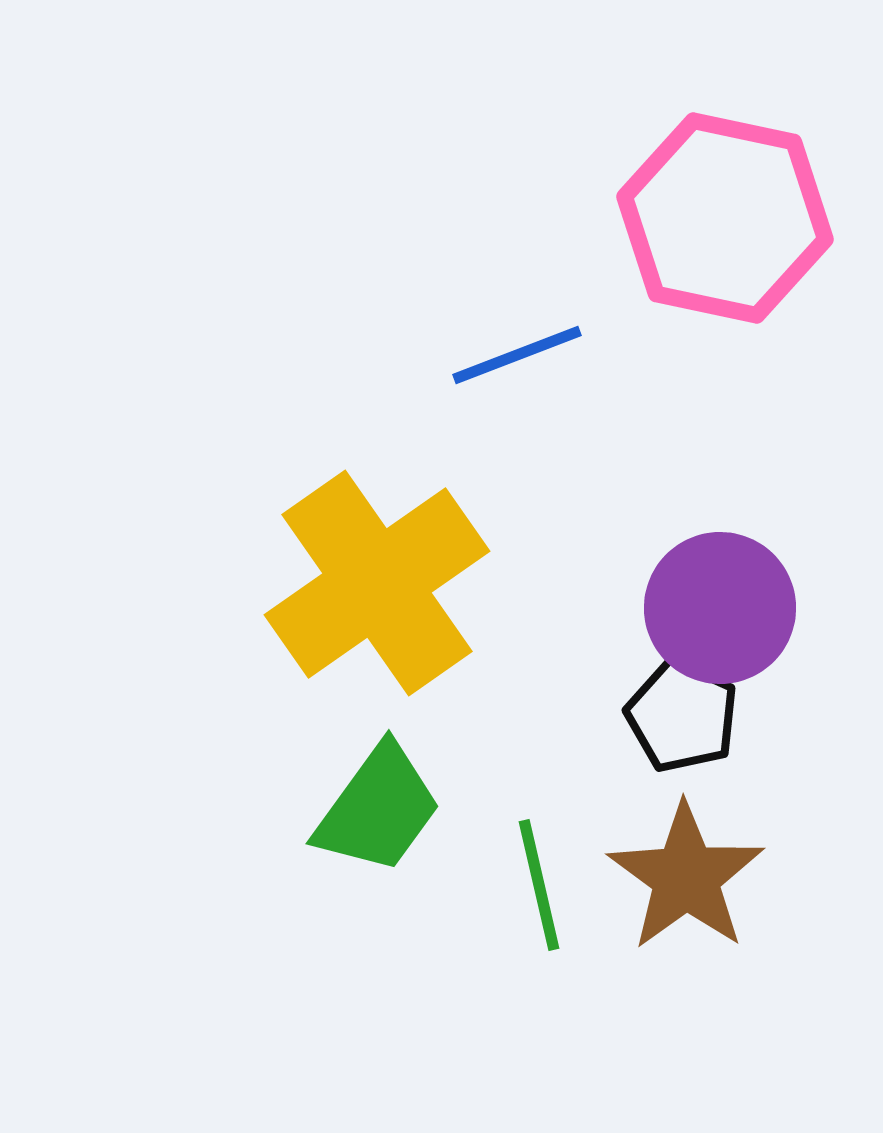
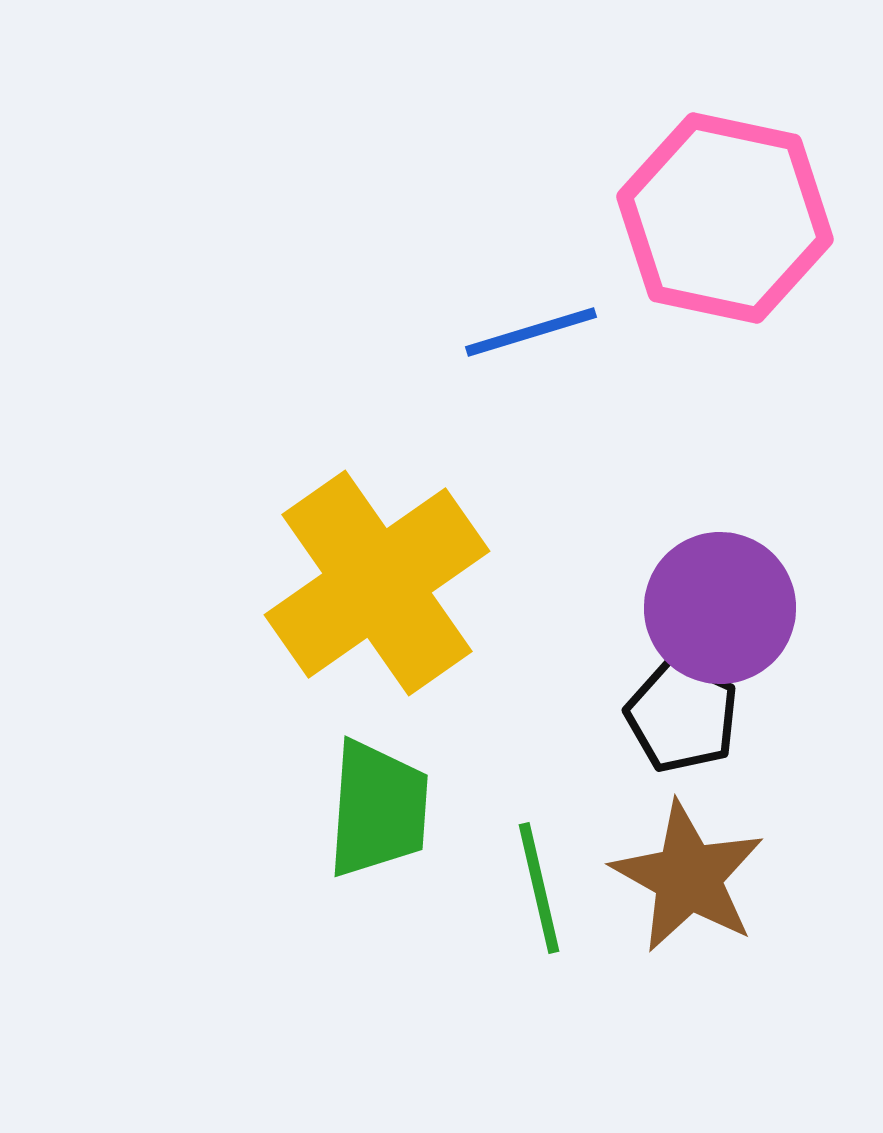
blue line: moved 14 px right, 23 px up; rotated 4 degrees clockwise
green trapezoid: rotated 32 degrees counterclockwise
brown star: moved 2 px right; rotated 7 degrees counterclockwise
green line: moved 3 px down
